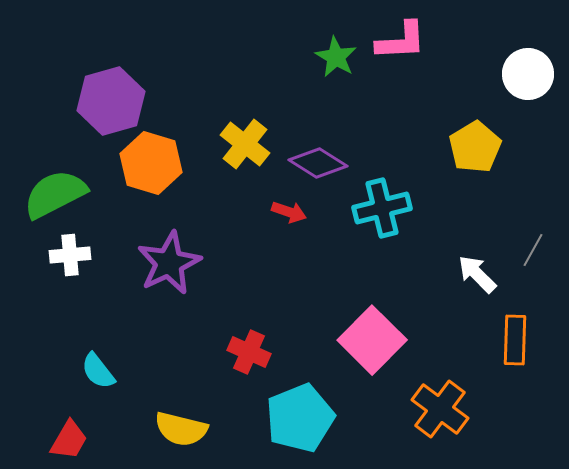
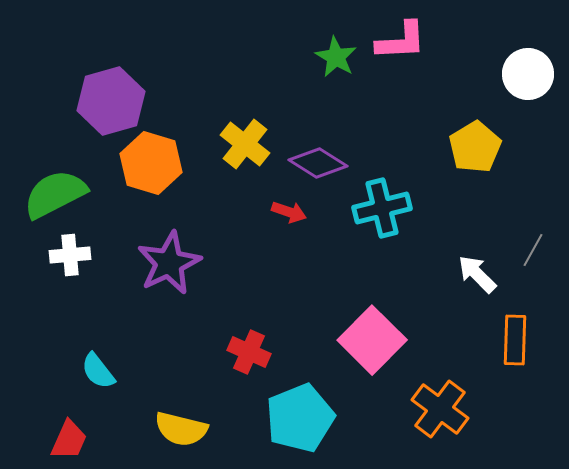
red trapezoid: rotated 6 degrees counterclockwise
